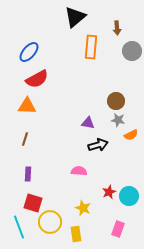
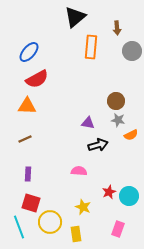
brown line: rotated 48 degrees clockwise
red square: moved 2 px left
yellow star: moved 1 px up
